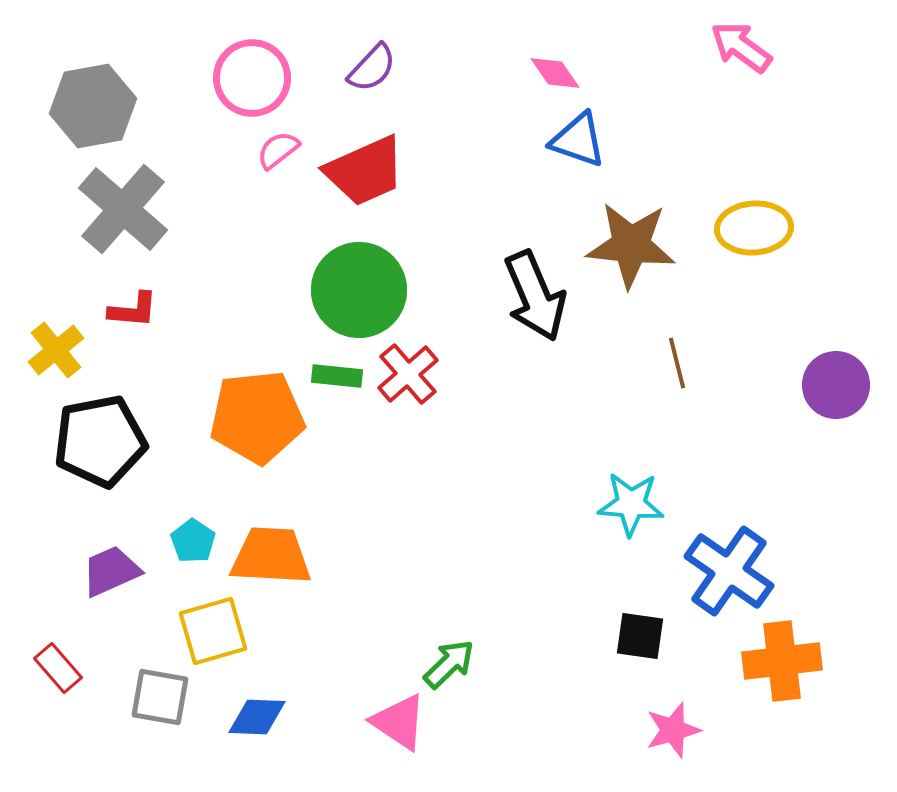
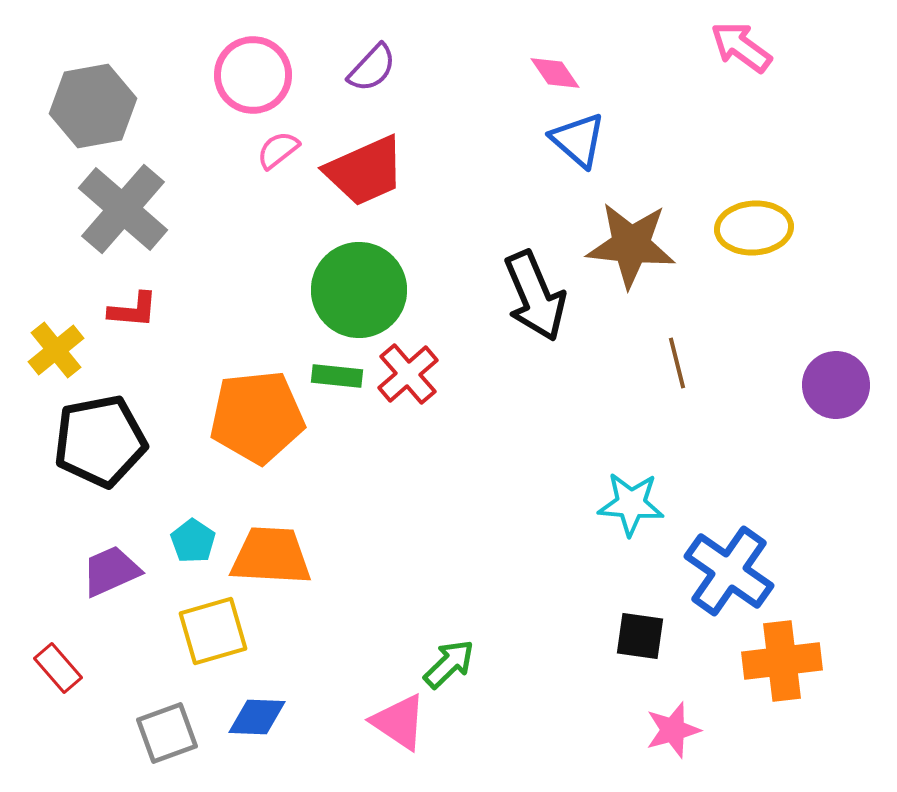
pink circle: moved 1 px right, 3 px up
blue triangle: rotated 22 degrees clockwise
gray square: moved 7 px right, 36 px down; rotated 30 degrees counterclockwise
